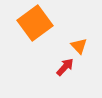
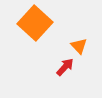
orange square: rotated 12 degrees counterclockwise
